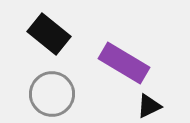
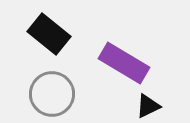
black triangle: moved 1 px left
